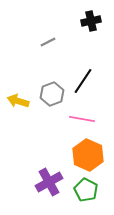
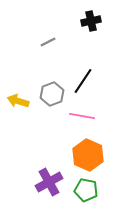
pink line: moved 3 px up
green pentagon: rotated 15 degrees counterclockwise
